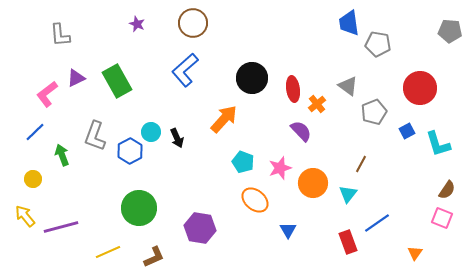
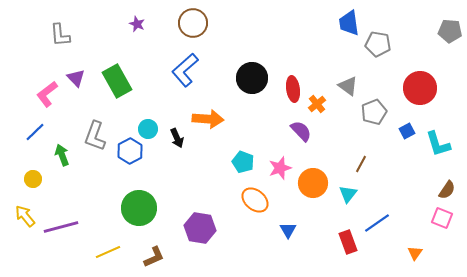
purple triangle at (76, 78): rotated 48 degrees counterclockwise
orange arrow at (224, 119): moved 16 px left; rotated 52 degrees clockwise
cyan circle at (151, 132): moved 3 px left, 3 px up
